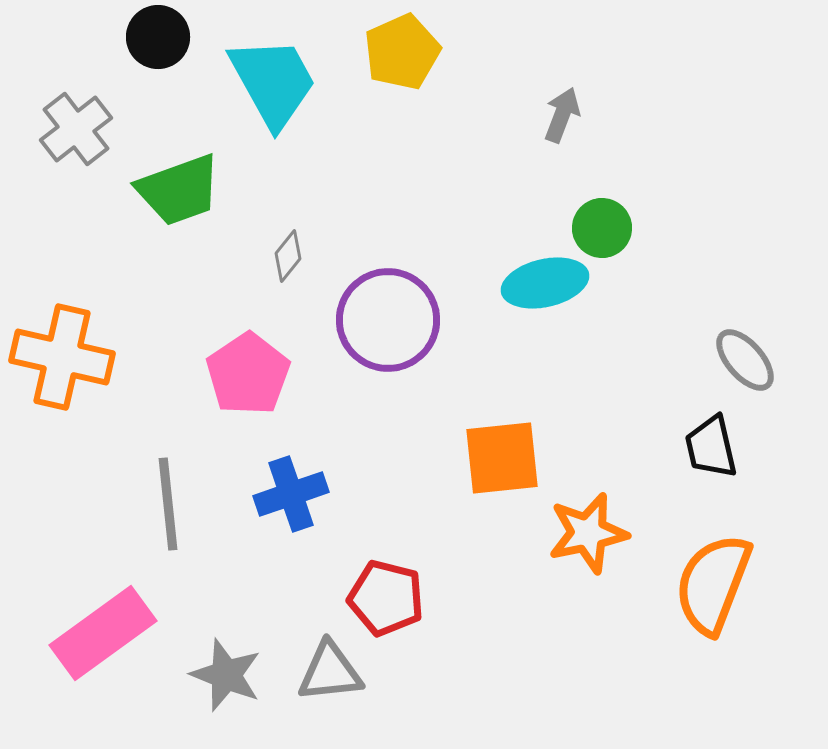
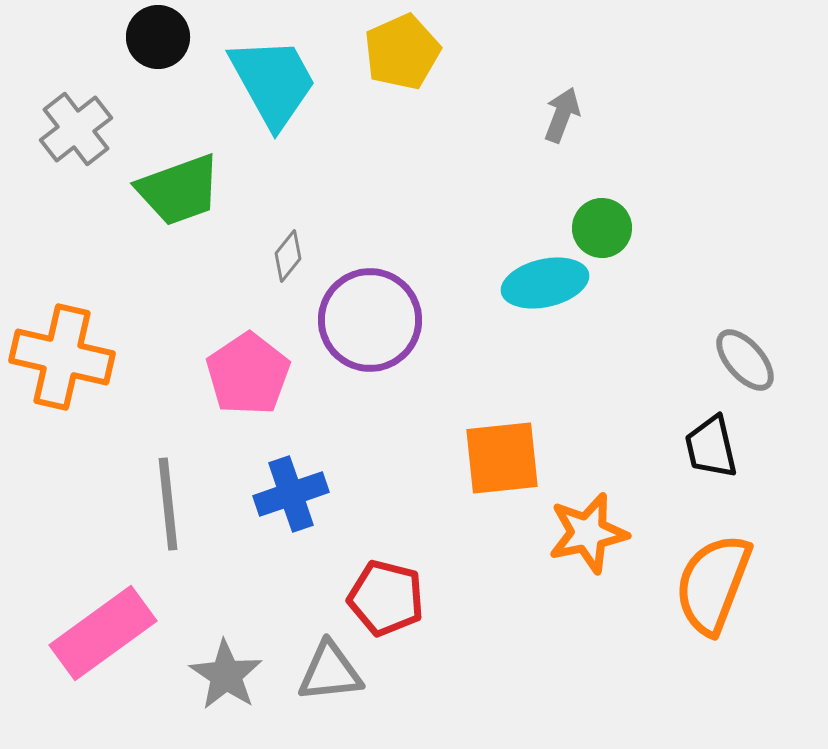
purple circle: moved 18 px left
gray star: rotated 12 degrees clockwise
